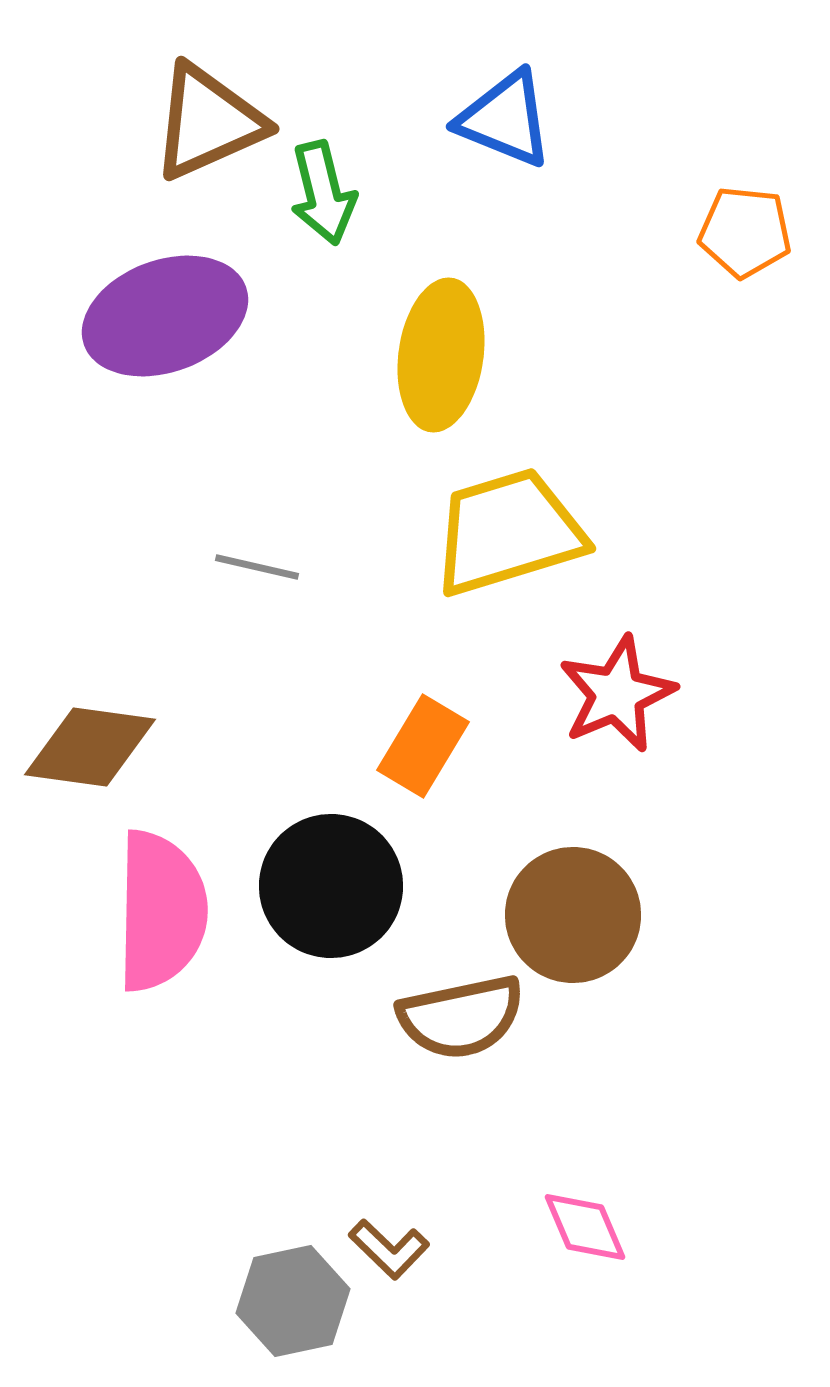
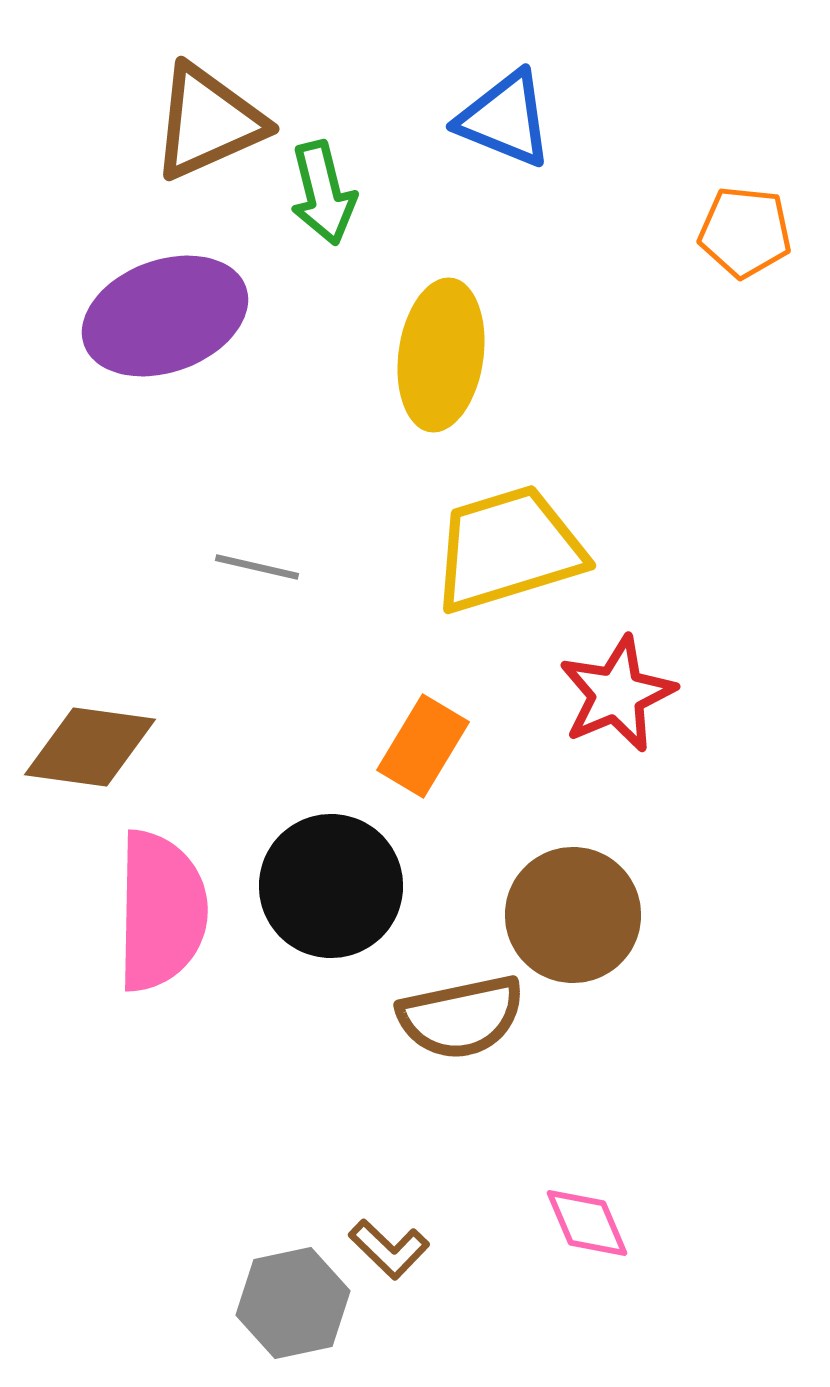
yellow trapezoid: moved 17 px down
pink diamond: moved 2 px right, 4 px up
gray hexagon: moved 2 px down
